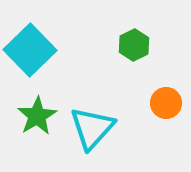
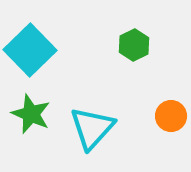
orange circle: moved 5 px right, 13 px down
green star: moved 6 px left, 2 px up; rotated 18 degrees counterclockwise
